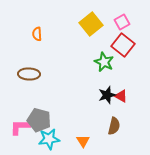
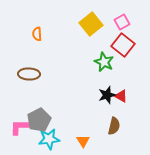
gray pentagon: rotated 30 degrees clockwise
